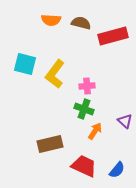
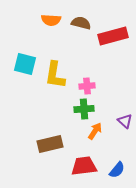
yellow L-shape: moved 1 px down; rotated 28 degrees counterclockwise
green cross: rotated 24 degrees counterclockwise
red trapezoid: rotated 32 degrees counterclockwise
